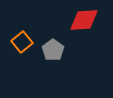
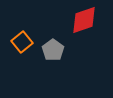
red diamond: rotated 16 degrees counterclockwise
